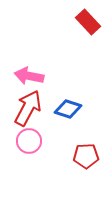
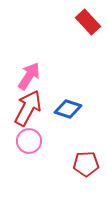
pink arrow: rotated 112 degrees clockwise
red pentagon: moved 8 px down
